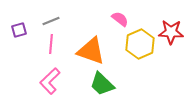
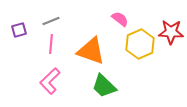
green trapezoid: moved 2 px right, 2 px down
